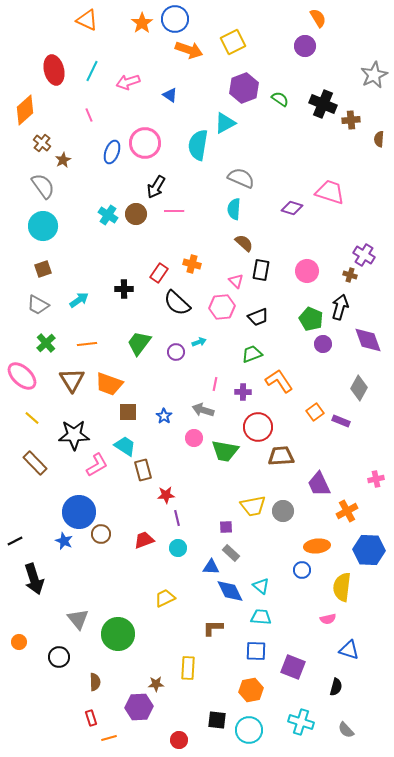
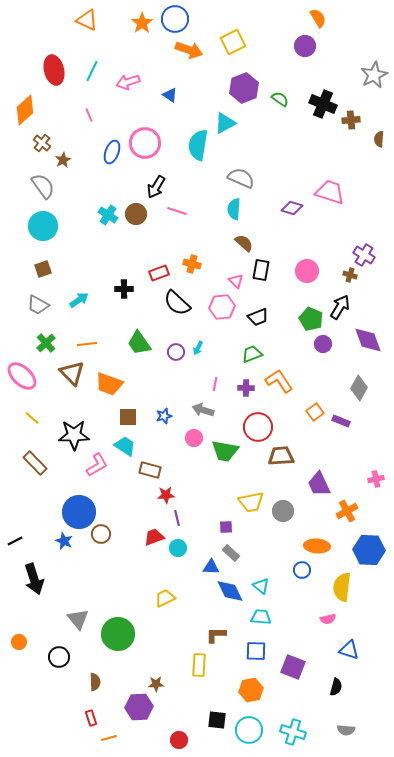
pink line at (174, 211): moved 3 px right; rotated 18 degrees clockwise
red rectangle at (159, 273): rotated 36 degrees clockwise
black arrow at (340, 307): rotated 15 degrees clockwise
cyan arrow at (199, 342): moved 1 px left, 6 px down; rotated 136 degrees clockwise
green trapezoid at (139, 343): rotated 72 degrees counterclockwise
brown triangle at (72, 380): moved 7 px up; rotated 12 degrees counterclockwise
purple cross at (243, 392): moved 3 px right, 4 px up
brown square at (128, 412): moved 5 px down
blue star at (164, 416): rotated 21 degrees clockwise
brown rectangle at (143, 470): moved 7 px right; rotated 60 degrees counterclockwise
yellow trapezoid at (253, 506): moved 2 px left, 4 px up
red trapezoid at (144, 540): moved 10 px right, 3 px up
orange ellipse at (317, 546): rotated 10 degrees clockwise
brown L-shape at (213, 628): moved 3 px right, 7 px down
yellow rectangle at (188, 668): moved 11 px right, 3 px up
cyan cross at (301, 722): moved 8 px left, 10 px down
gray semicircle at (346, 730): rotated 42 degrees counterclockwise
